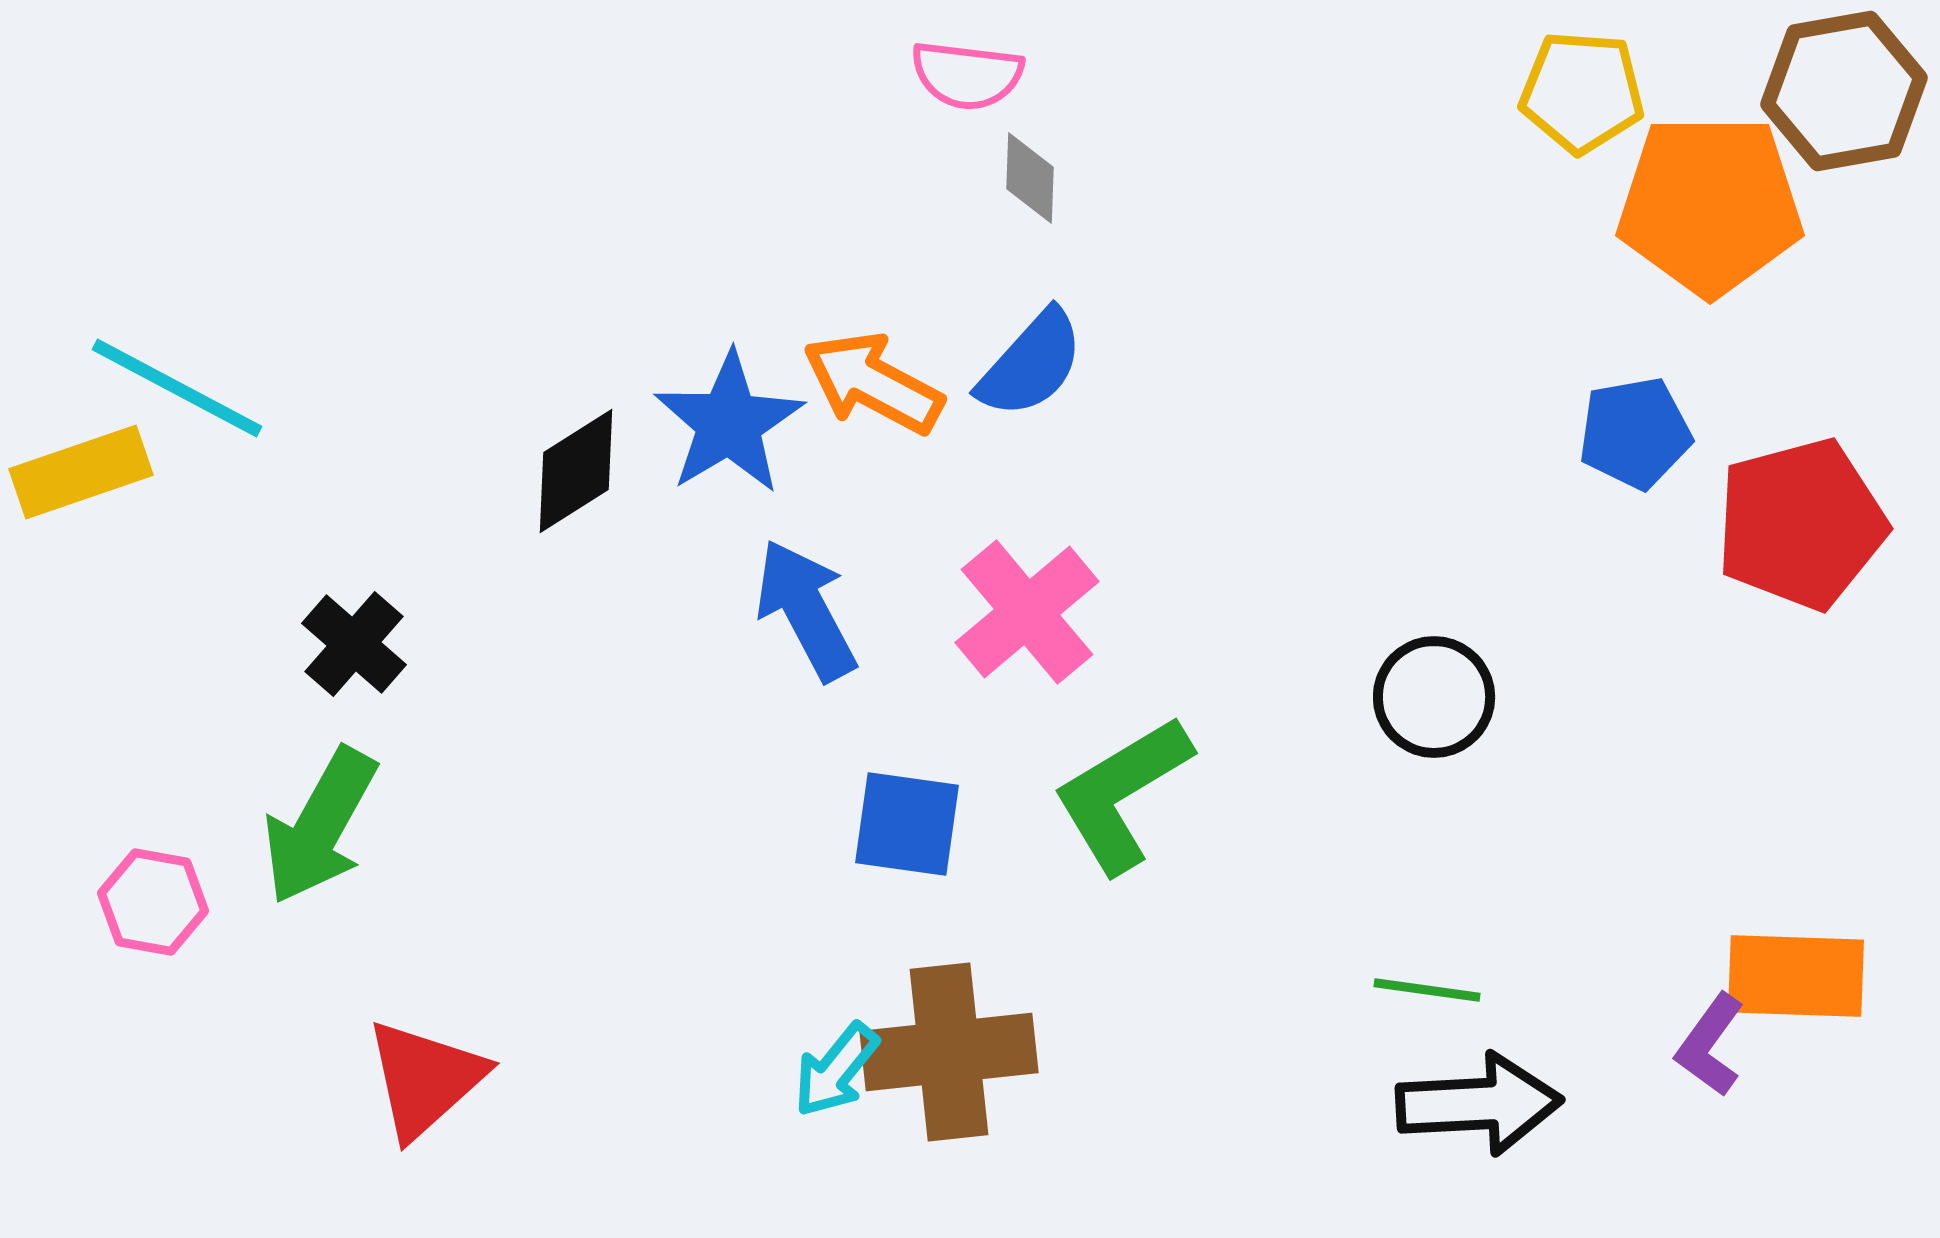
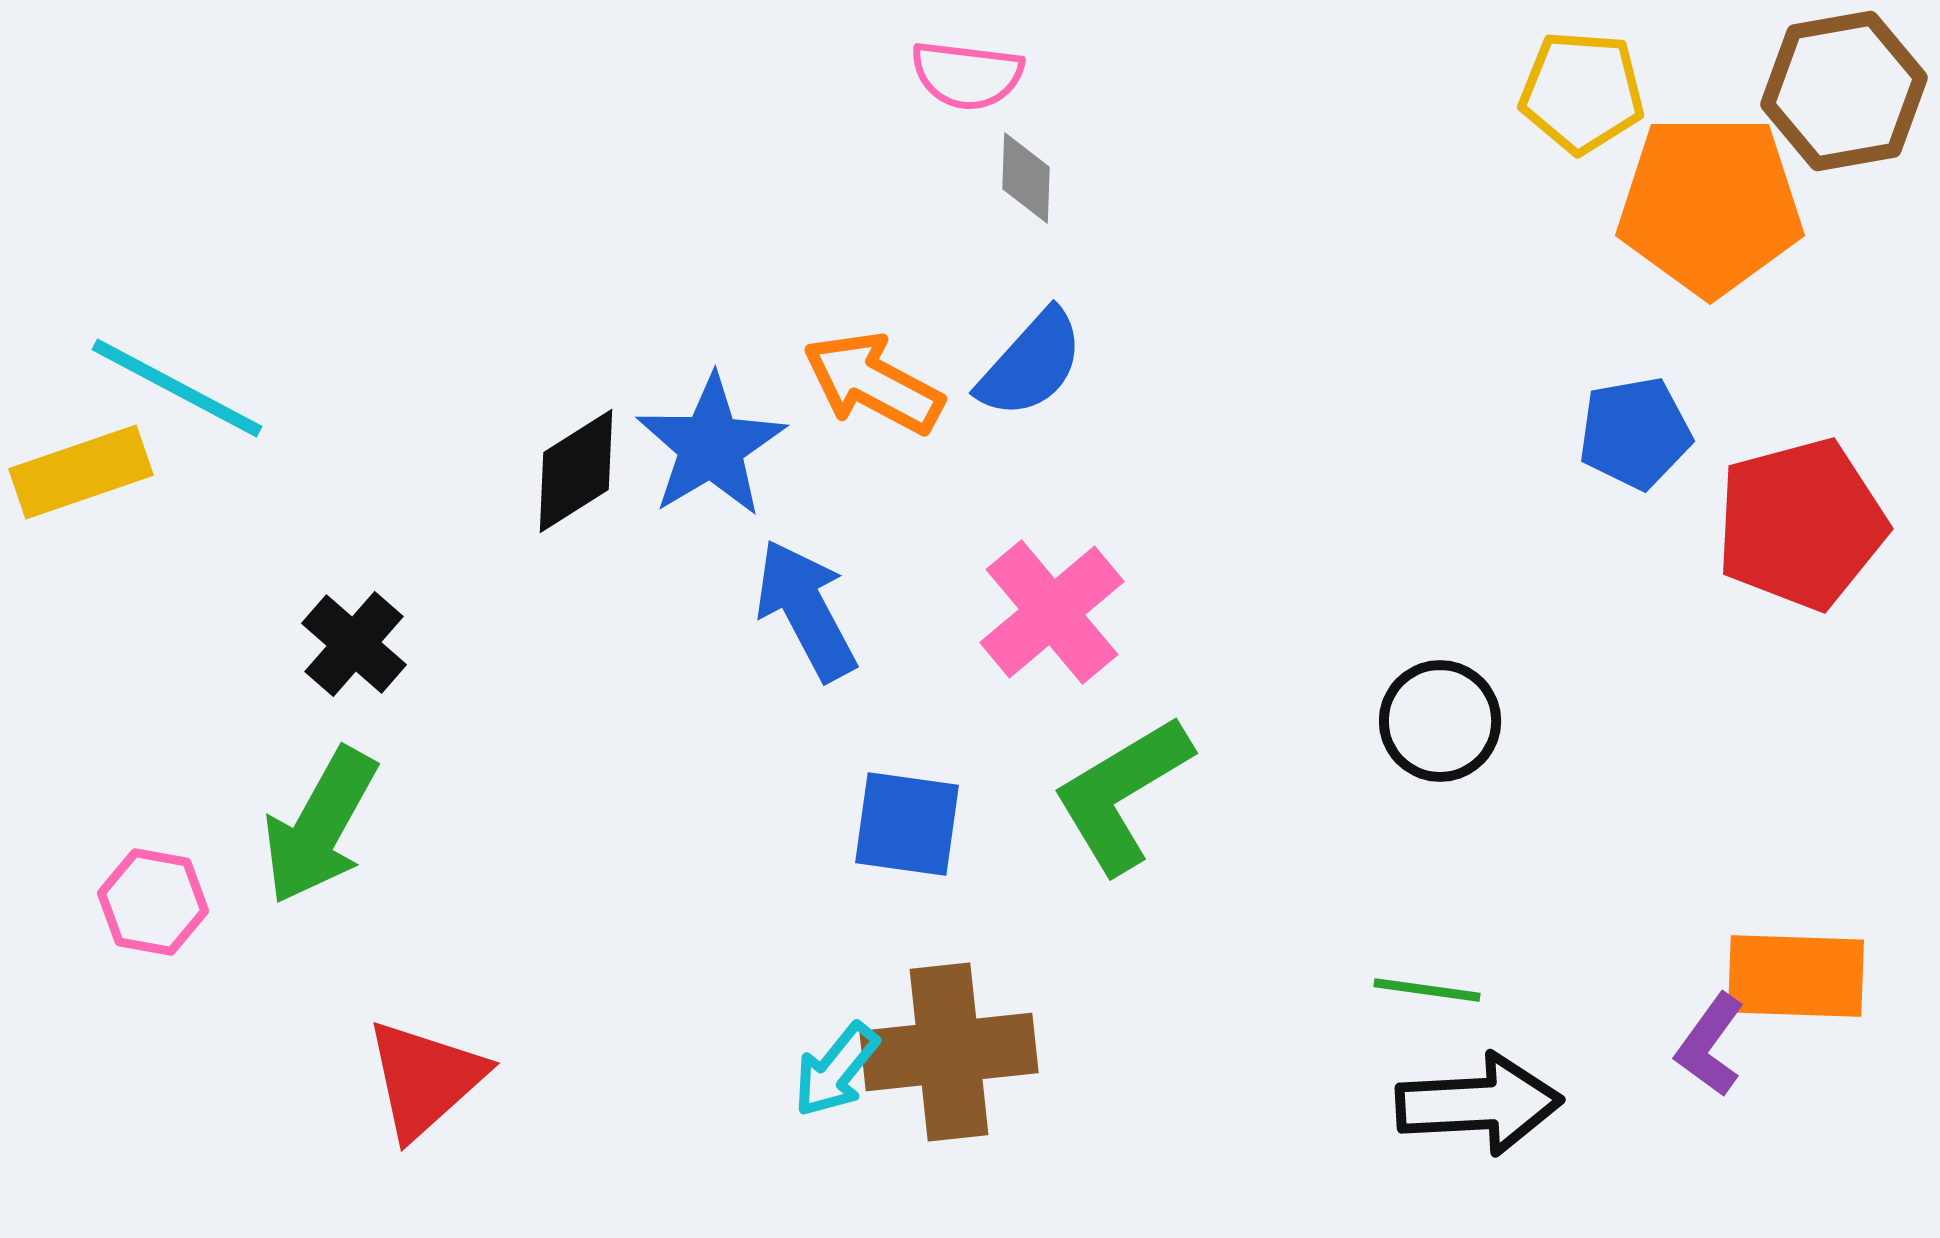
gray diamond: moved 4 px left
blue star: moved 18 px left, 23 px down
pink cross: moved 25 px right
black circle: moved 6 px right, 24 px down
